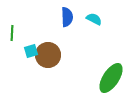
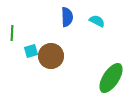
cyan semicircle: moved 3 px right, 2 px down
brown circle: moved 3 px right, 1 px down
